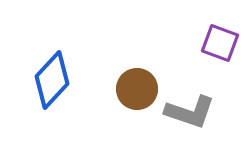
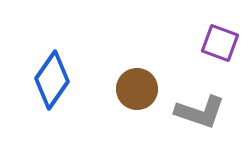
blue diamond: rotated 8 degrees counterclockwise
gray L-shape: moved 10 px right
